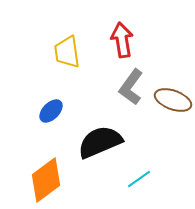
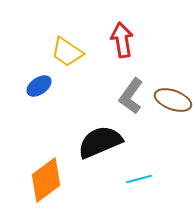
yellow trapezoid: rotated 48 degrees counterclockwise
gray L-shape: moved 9 px down
blue ellipse: moved 12 px left, 25 px up; rotated 10 degrees clockwise
cyan line: rotated 20 degrees clockwise
